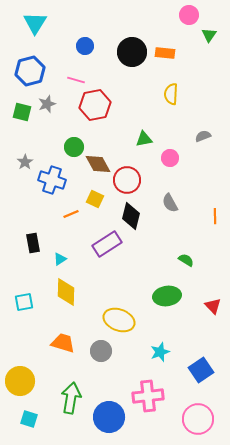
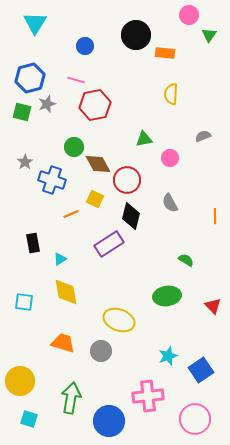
black circle at (132, 52): moved 4 px right, 17 px up
blue hexagon at (30, 71): moved 7 px down
purple rectangle at (107, 244): moved 2 px right
yellow diamond at (66, 292): rotated 12 degrees counterclockwise
cyan square at (24, 302): rotated 18 degrees clockwise
cyan star at (160, 352): moved 8 px right, 4 px down
blue circle at (109, 417): moved 4 px down
pink circle at (198, 419): moved 3 px left
